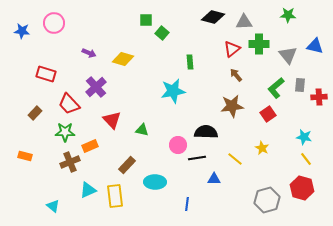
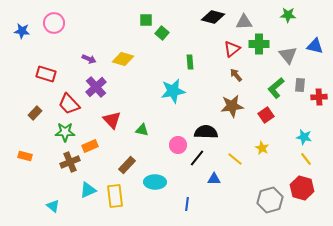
purple arrow at (89, 53): moved 6 px down
red square at (268, 114): moved 2 px left, 1 px down
black line at (197, 158): rotated 42 degrees counterclockwise
gray hexagon at (267, 200): moved 3 px right
